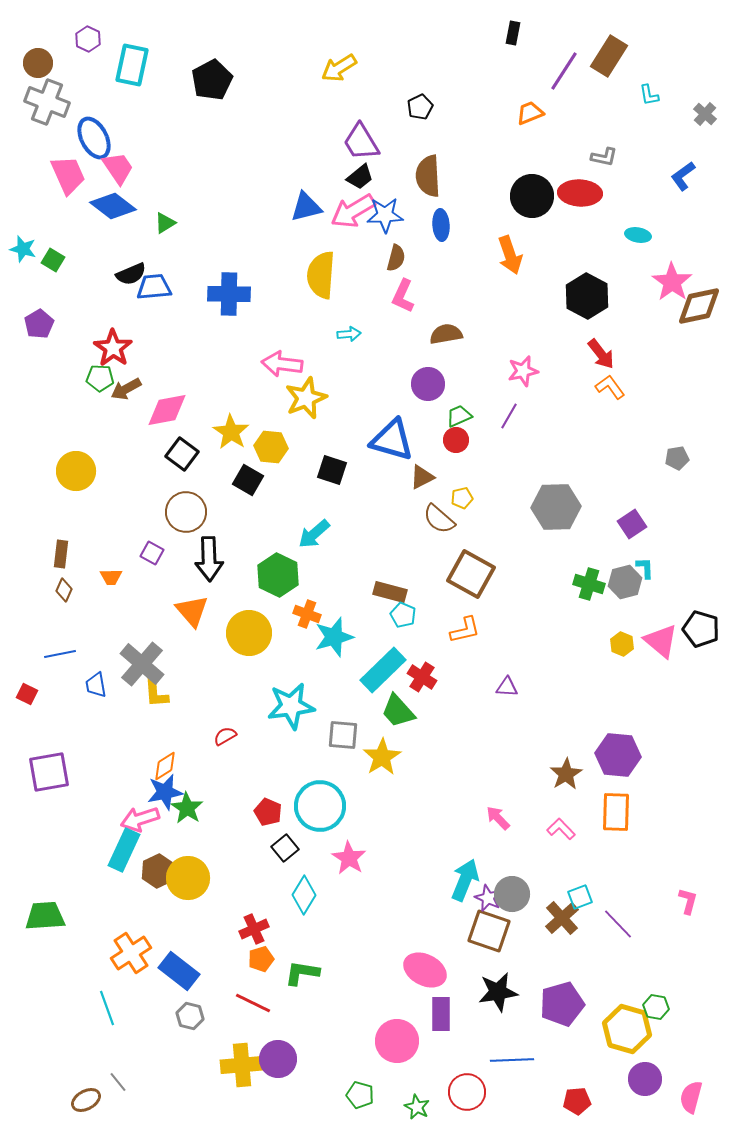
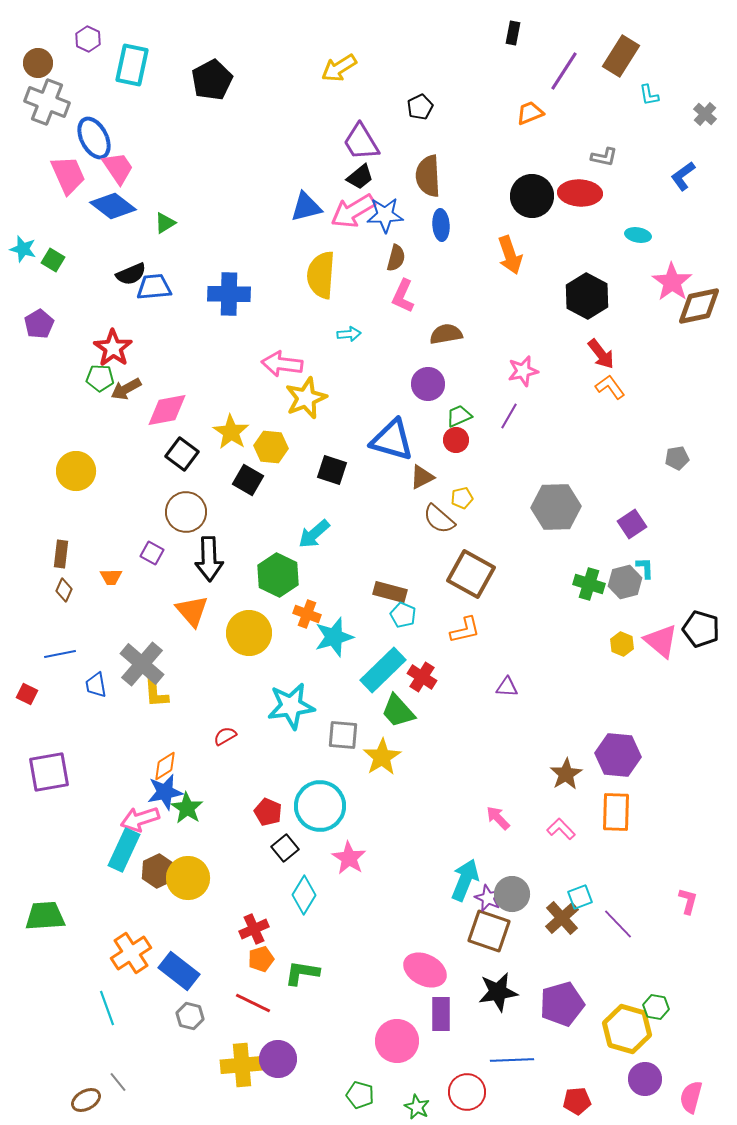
brown rectangle at (609, 56): moved 12 px right
